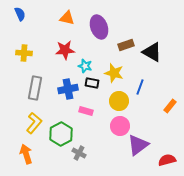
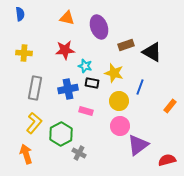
blue semicircle: rotated 16 degrees clockwise
